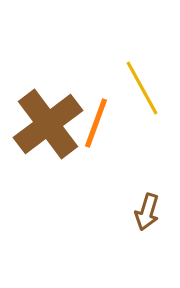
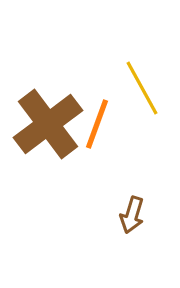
orange line: moved 1 px right, 1 px down
brown arrow: moved 15 px left, 3 px down
